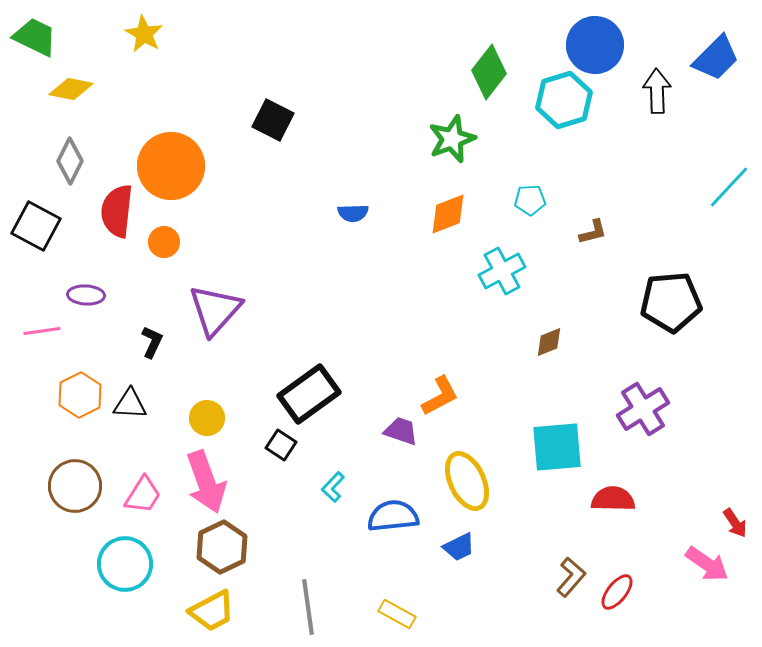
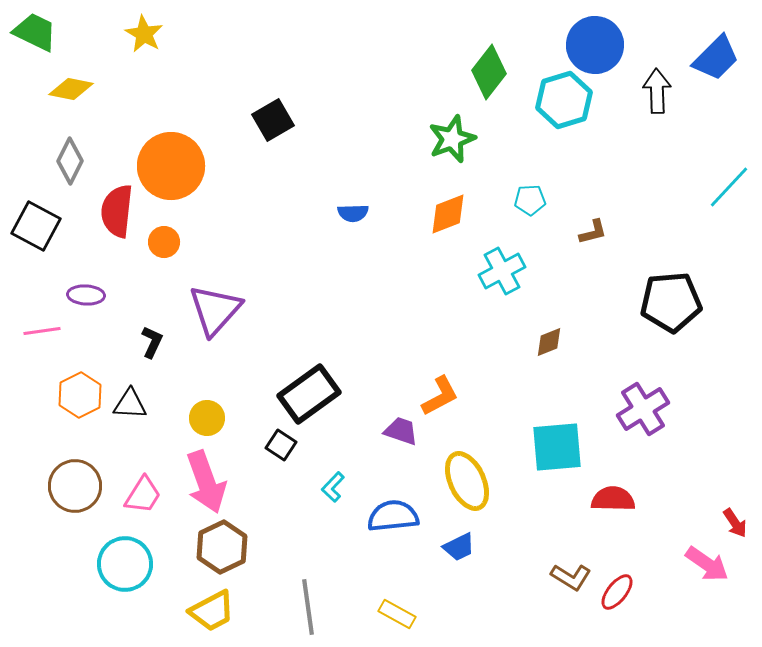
green trapezoid at (35, 37): moved 5 px up
black square at (273, 120): rotated 33 degrees clockwise
brown L-shape at (571, 577): rotated 81 degrees clockwise
